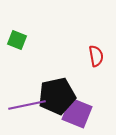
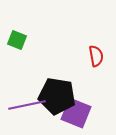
black pentagon: rotated 21 degrees clockwise
purple square: moved 1 px left
